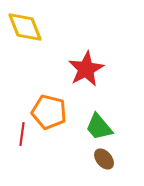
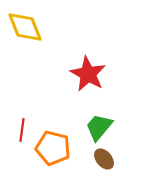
red star: moved 2 px right, 5 px down; rotated 15 degrees counterclockwise
orange pentagon: moved 4 px right, 36 px down
green trapezoid: rotated 80 degrees clockwise
red line: moved 4 px up
